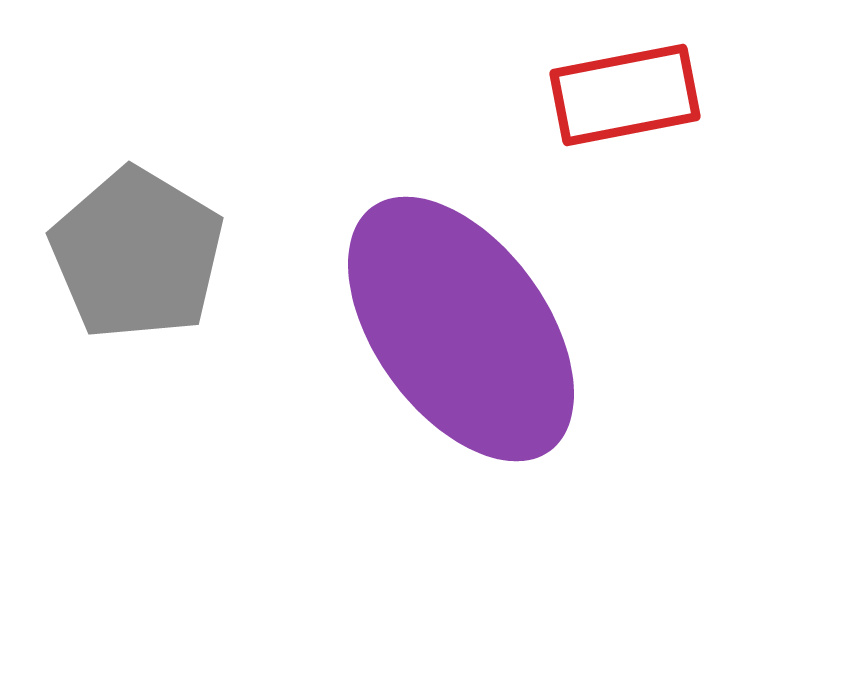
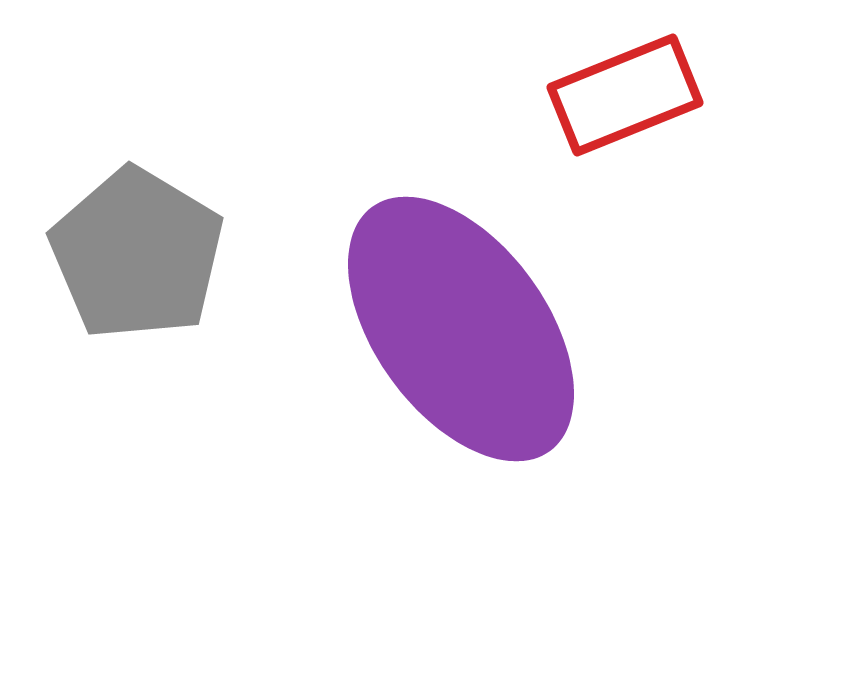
red rectangle: rotated 11 degrees counterclockwise
